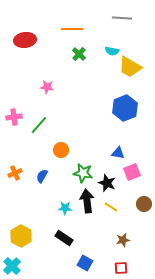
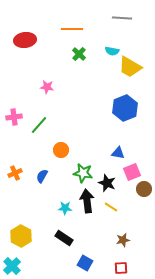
brown circle: moved 15 px up
